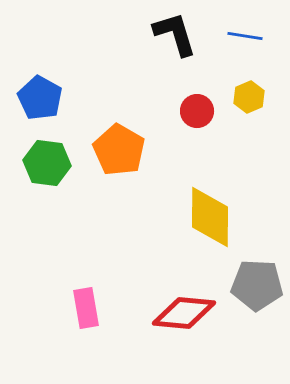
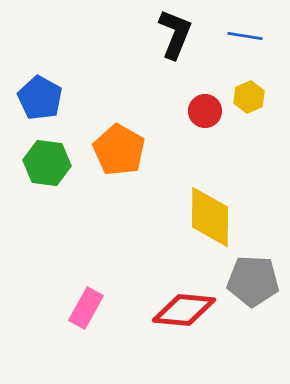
black L-shape: rotated 39 degrees clockwise
red circle: moved 8 px right
gray pentagon: moved 4 px left, 4 px up
pink rectangle: rotated 39 degrees clockwise
red diamond: moved 3 px up
